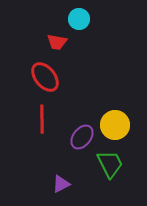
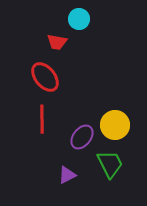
purple triangle: moved 6 px right, 9 px up
